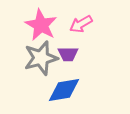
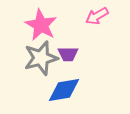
pink arrow: moved 16 px right, 8 px up
